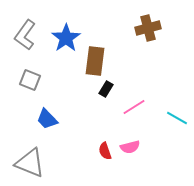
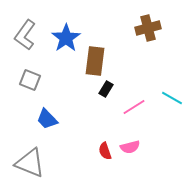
cyan line: moved 5 px left, 20 px up
